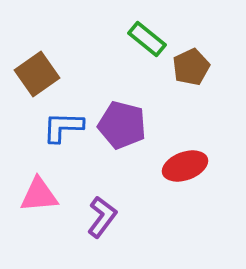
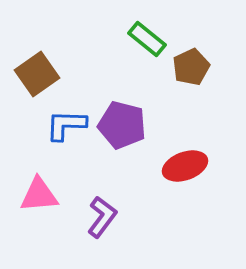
blue L-shape: moved 3 px right, 2 px up
